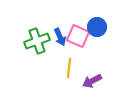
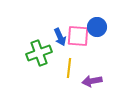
pink square: rotated 20 degrees counterclockwise
green cross: moved 2 px right, 12 px down
purple arrow: rotated 18 degrees clockwise
